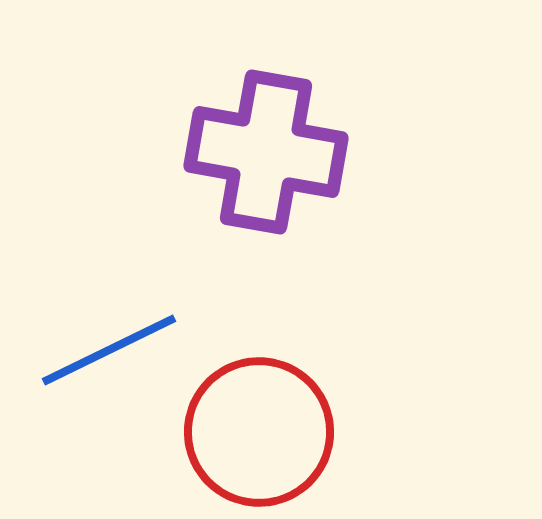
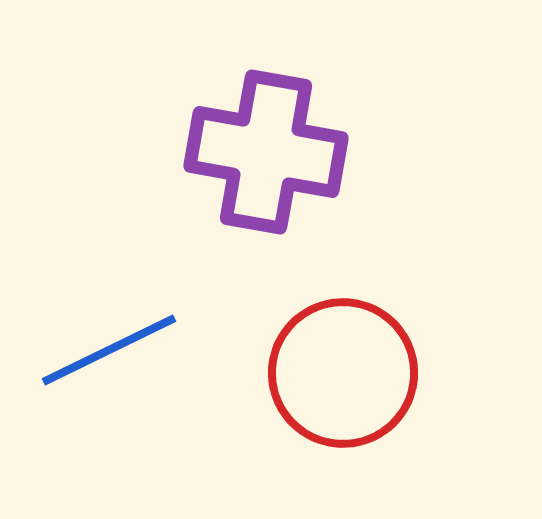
red circle: moved 84 px right, 59 px up
